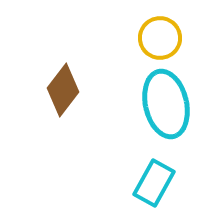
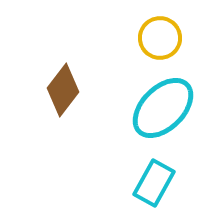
cyan ellipse: moved 3 px left, 4 px down; rotated 58 degrees clockwise
